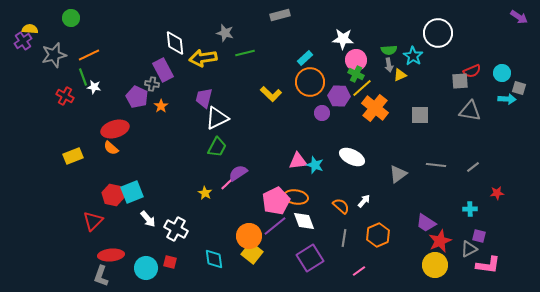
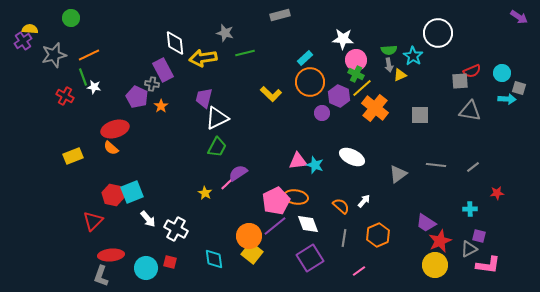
purple hexagon at (339, 96): rotated 20 degrees clockwise
white diamond at (304, 221): moved 4 px right, 3 px down
